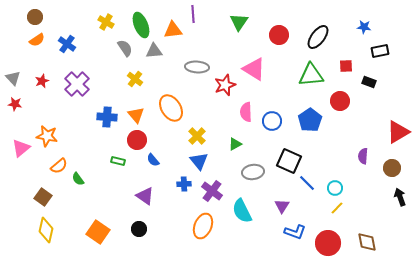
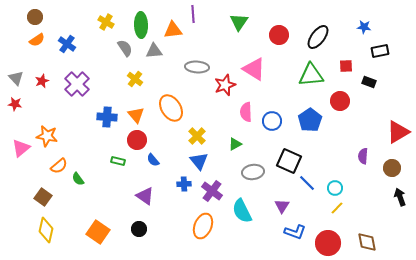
green ellipse at (141, 25): rotated 20 degrees clockwise
gray triangle at (13, 78): moved 3 px right
